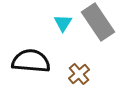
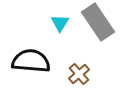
cyan triangle: moved 3 px left
